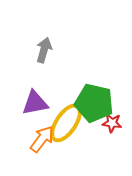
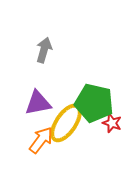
purple triangle: moved 3 px right
red star: rotated 12 degrees clockwise
orange arrow: moved 1 px left, 1 px down
